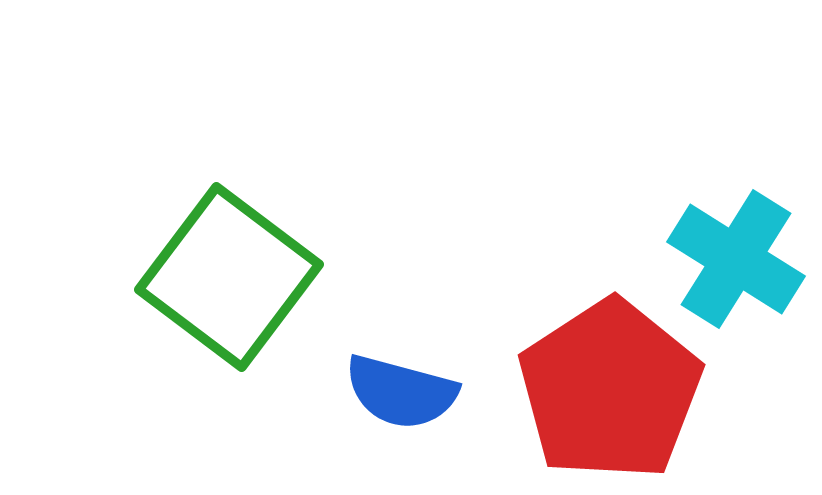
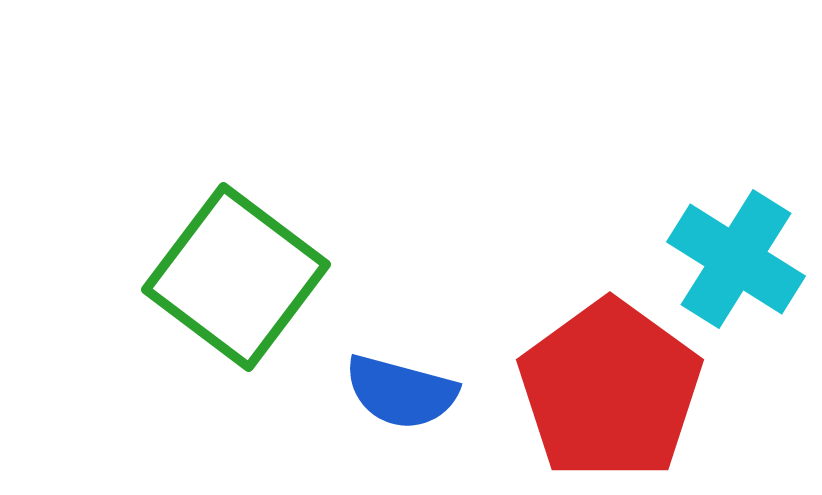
green square: moved 7 px right
red pentagon: rotated 3 degrees counterclockwise
